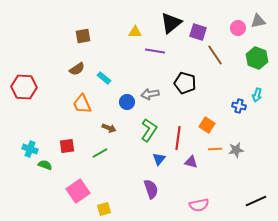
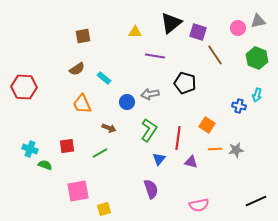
purple line: moved 5 px down
pink square: rotated 25 degrees clockwise
